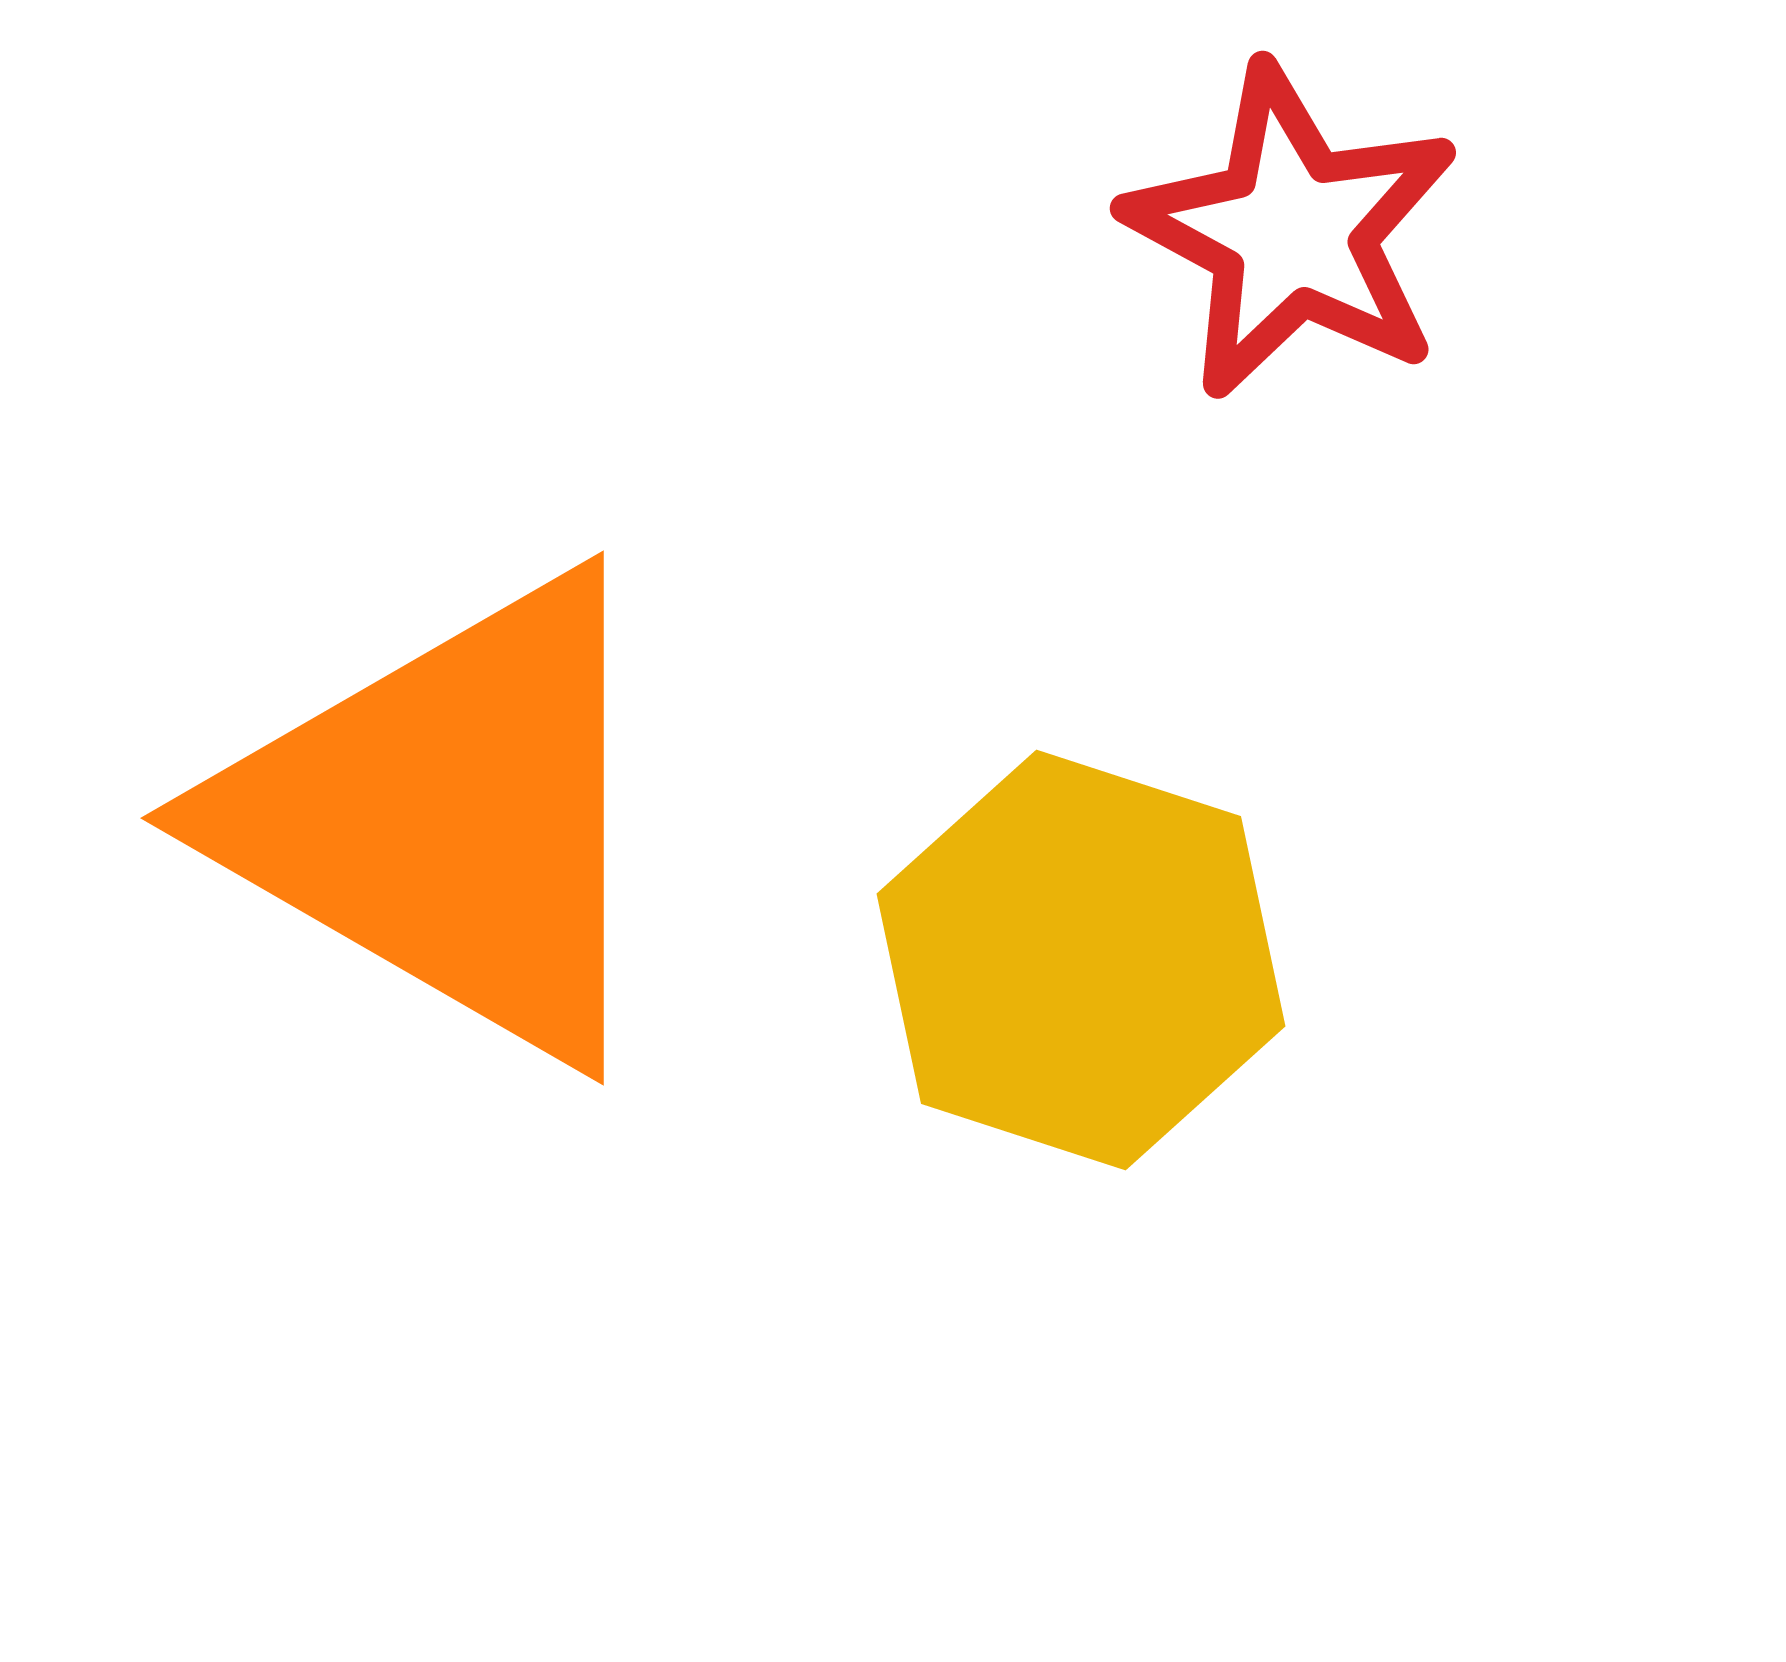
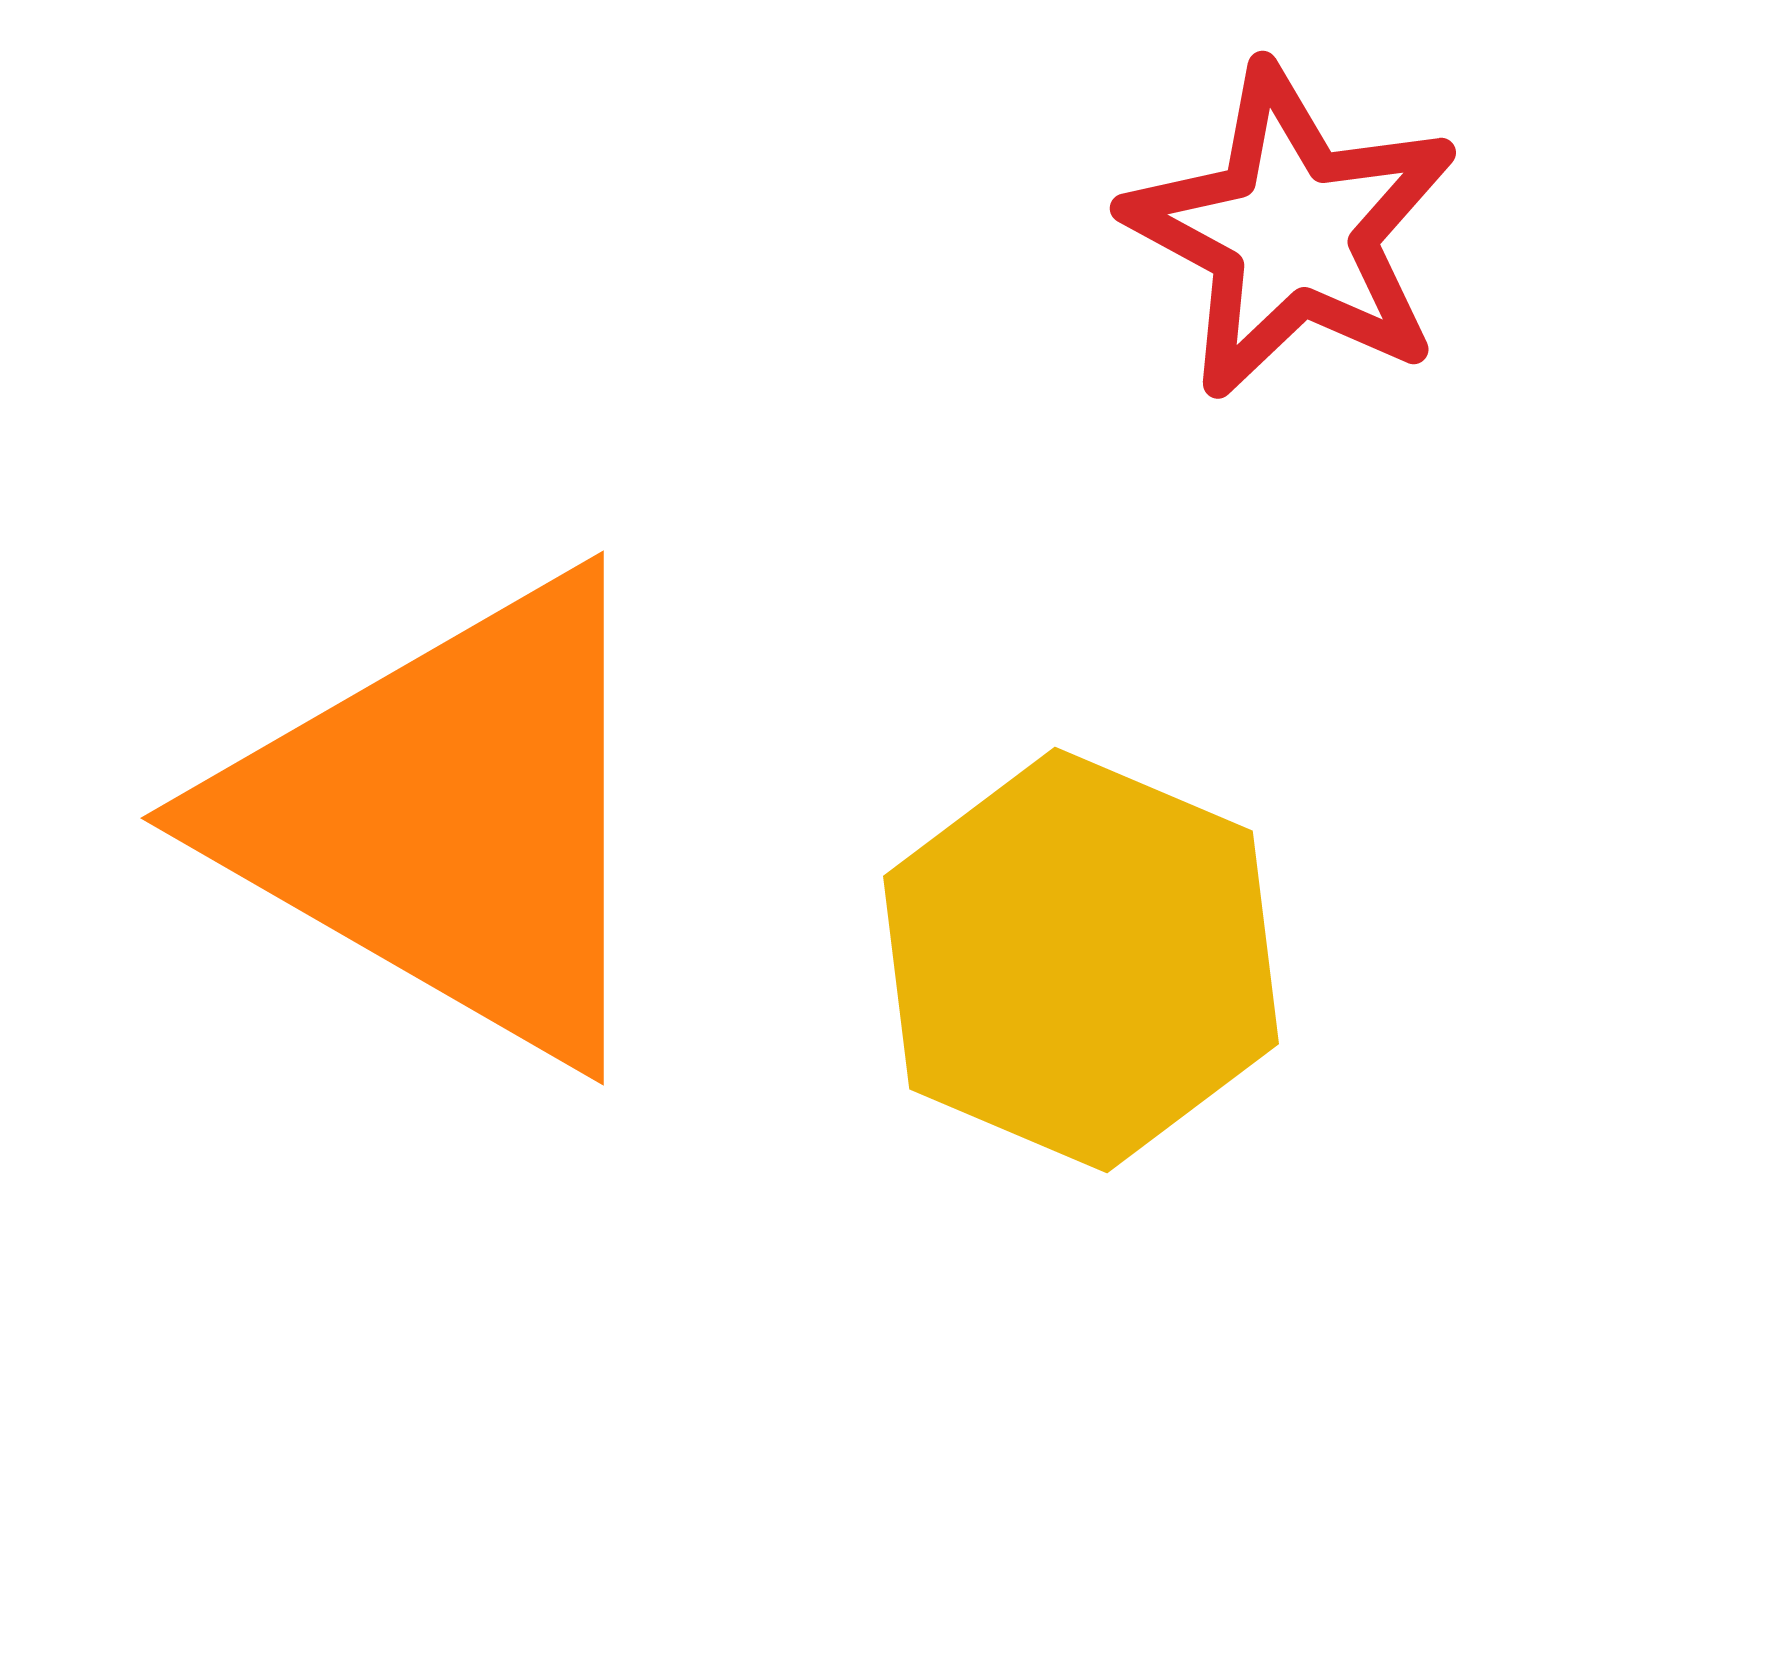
yellow hexagon: rotated 5 degrees clockwise
